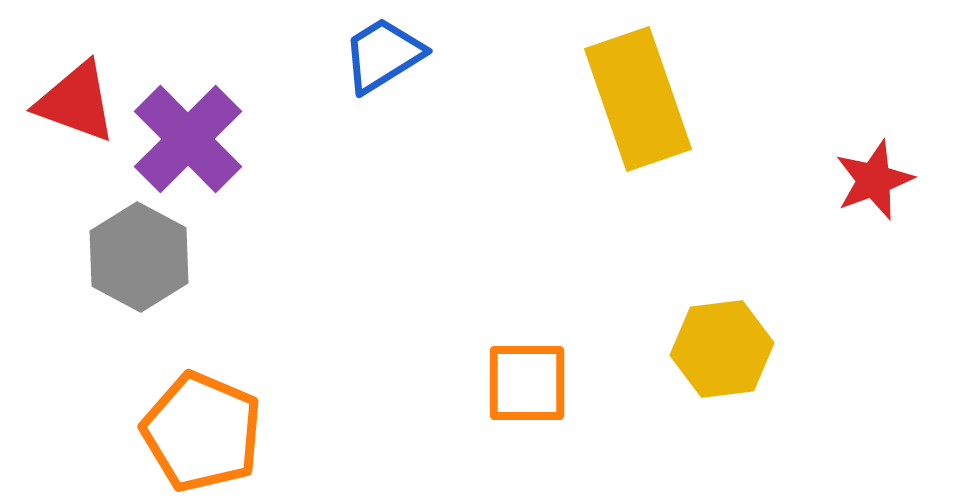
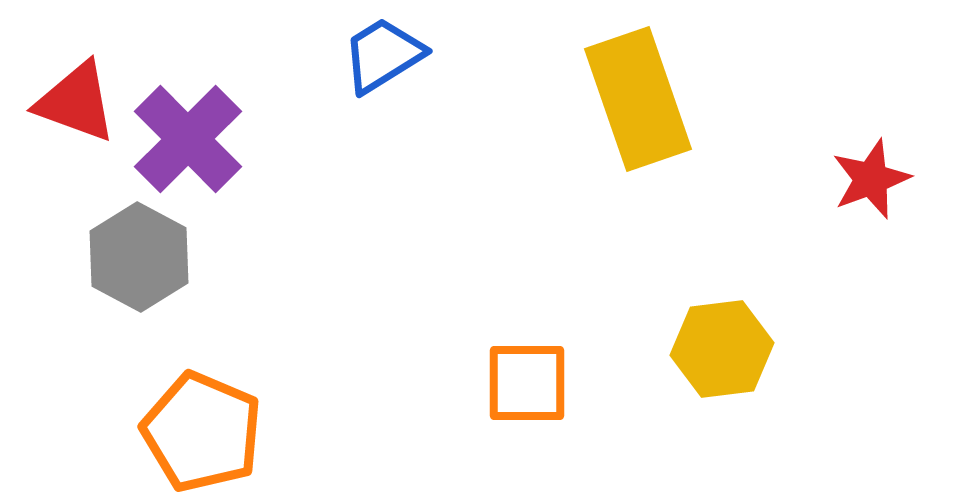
red star: moved 3 px left, 1 px up
